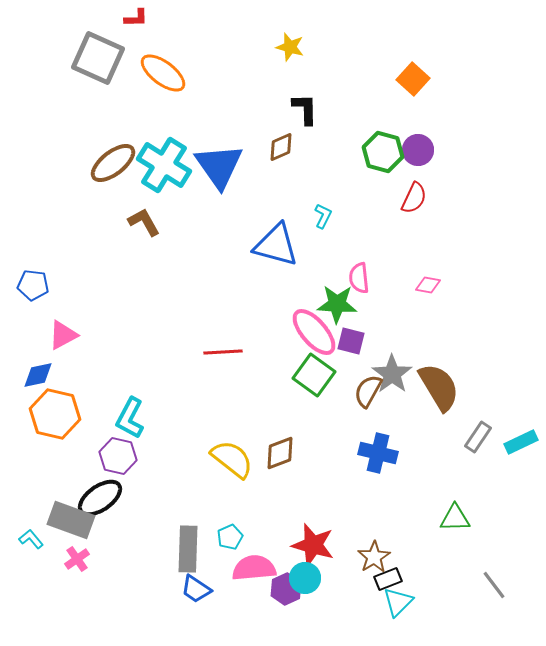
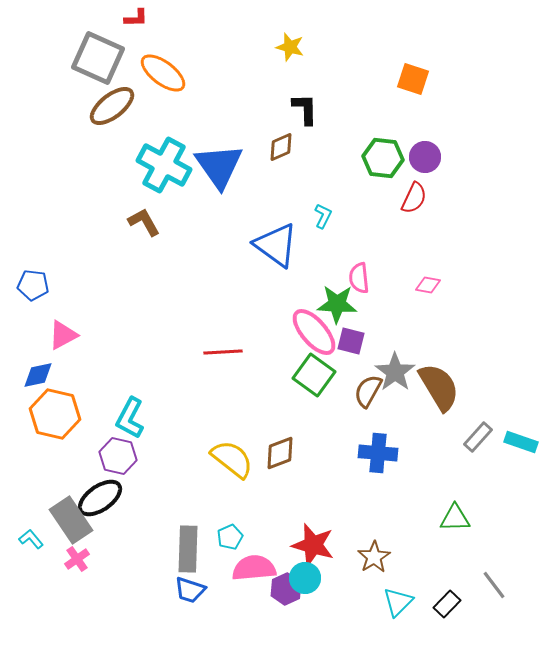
orange square at (413, 79): rotated 24 degrees counterclockwise
purple circle at (418, 150): moved 7 px right, 7 px down
green hexagon at (383, 152): moved 6 px down; rotated 9 degrees counterclockwise
brown ellipse at (113, 163): moved 1 px left, 57 px up
cyan cross at (164, 165): rotated 4 degrees counterclockwise
blue triangle at (276, 245): rotated 21 degrees clockwise
gray star at (392, 374): moved 3 px right, 2 px up
gray rectangle at (478, 437): rotated 8 degrees clockwise
cyan rectangle at (521, 442): rotated 44 degrees clockwise
blue cross at (378, 453): rotated 9 degrees counterclockwise
gray rectangle at (71, 520): rotated 36 degrees clockwise
black rectangle at (388, 579): moved 59 px right, 25 px down; rotated 24 degrees counterclockwise
blue trapezoid at (196, 589): moved 6 px left, 1 px down; rotated 16 degrees counterclockwise
